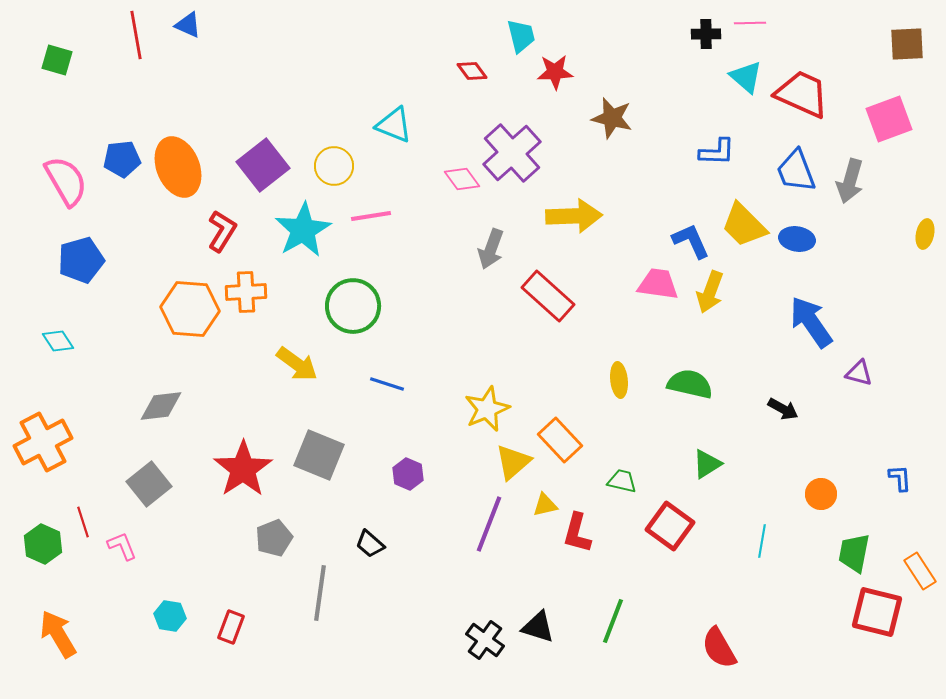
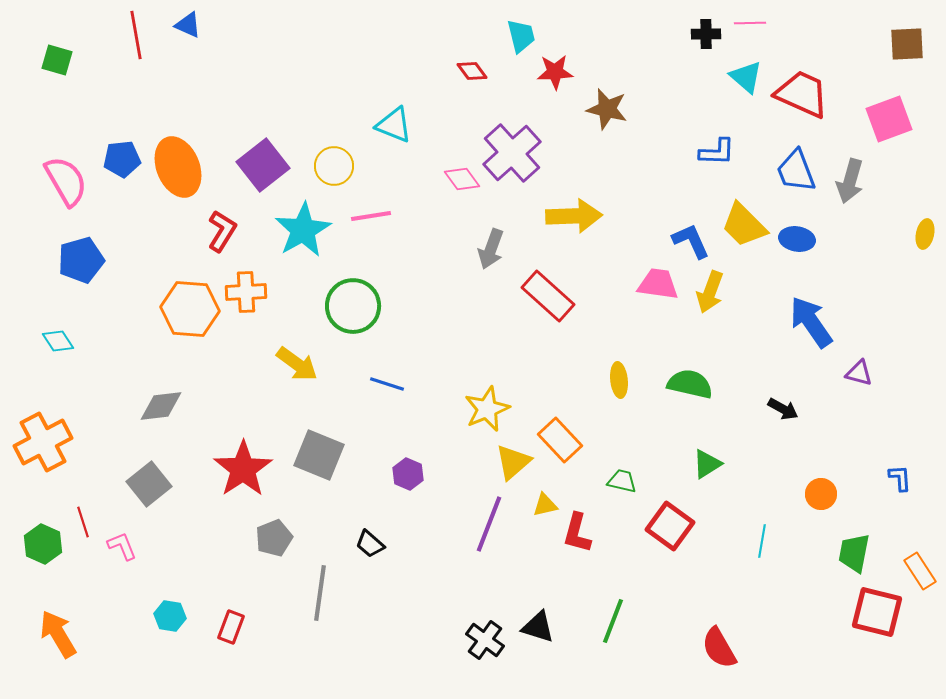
brown star at (612, 118): moved 5 px left, 9 px up
